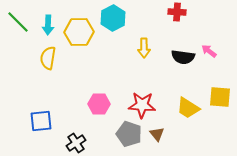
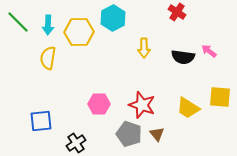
red cross: rotated 30 degrees clockwise
red star: rotated 16 degrees clockwise
